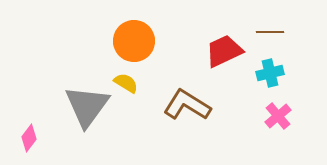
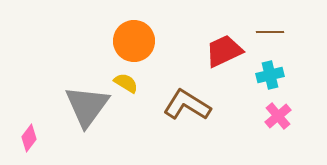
cyan cross: moved 2 px down
